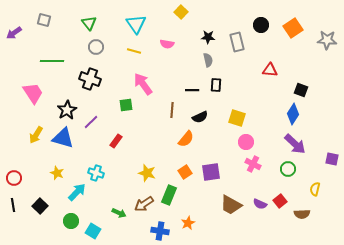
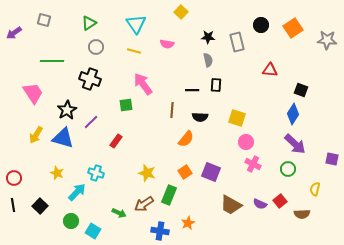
green triangle at (89, 23): rotated 35 degrees clockwise
black semicircle at (200, 117): rotated 28 degrees clockwise
purple square at (211, 172): rotated 30 degrees clockwise
